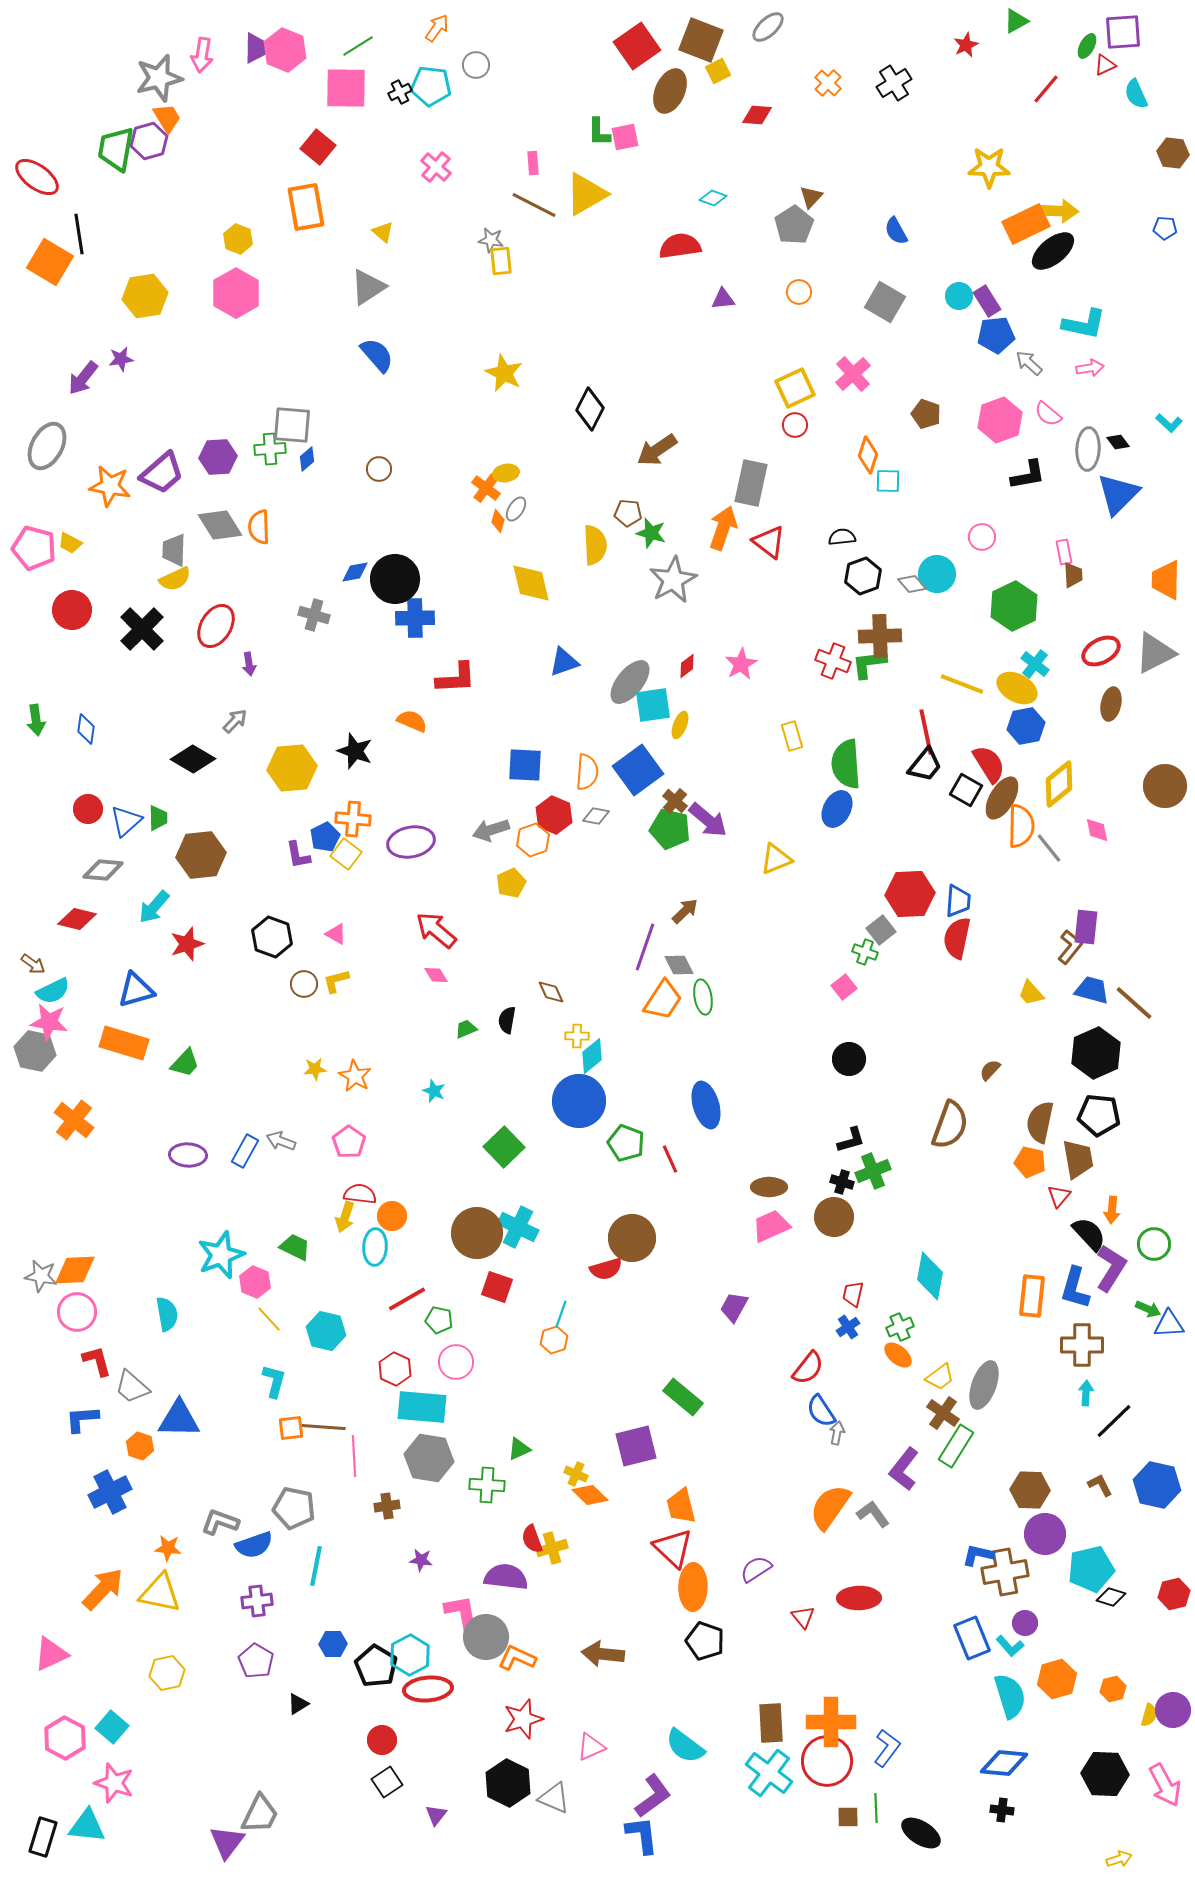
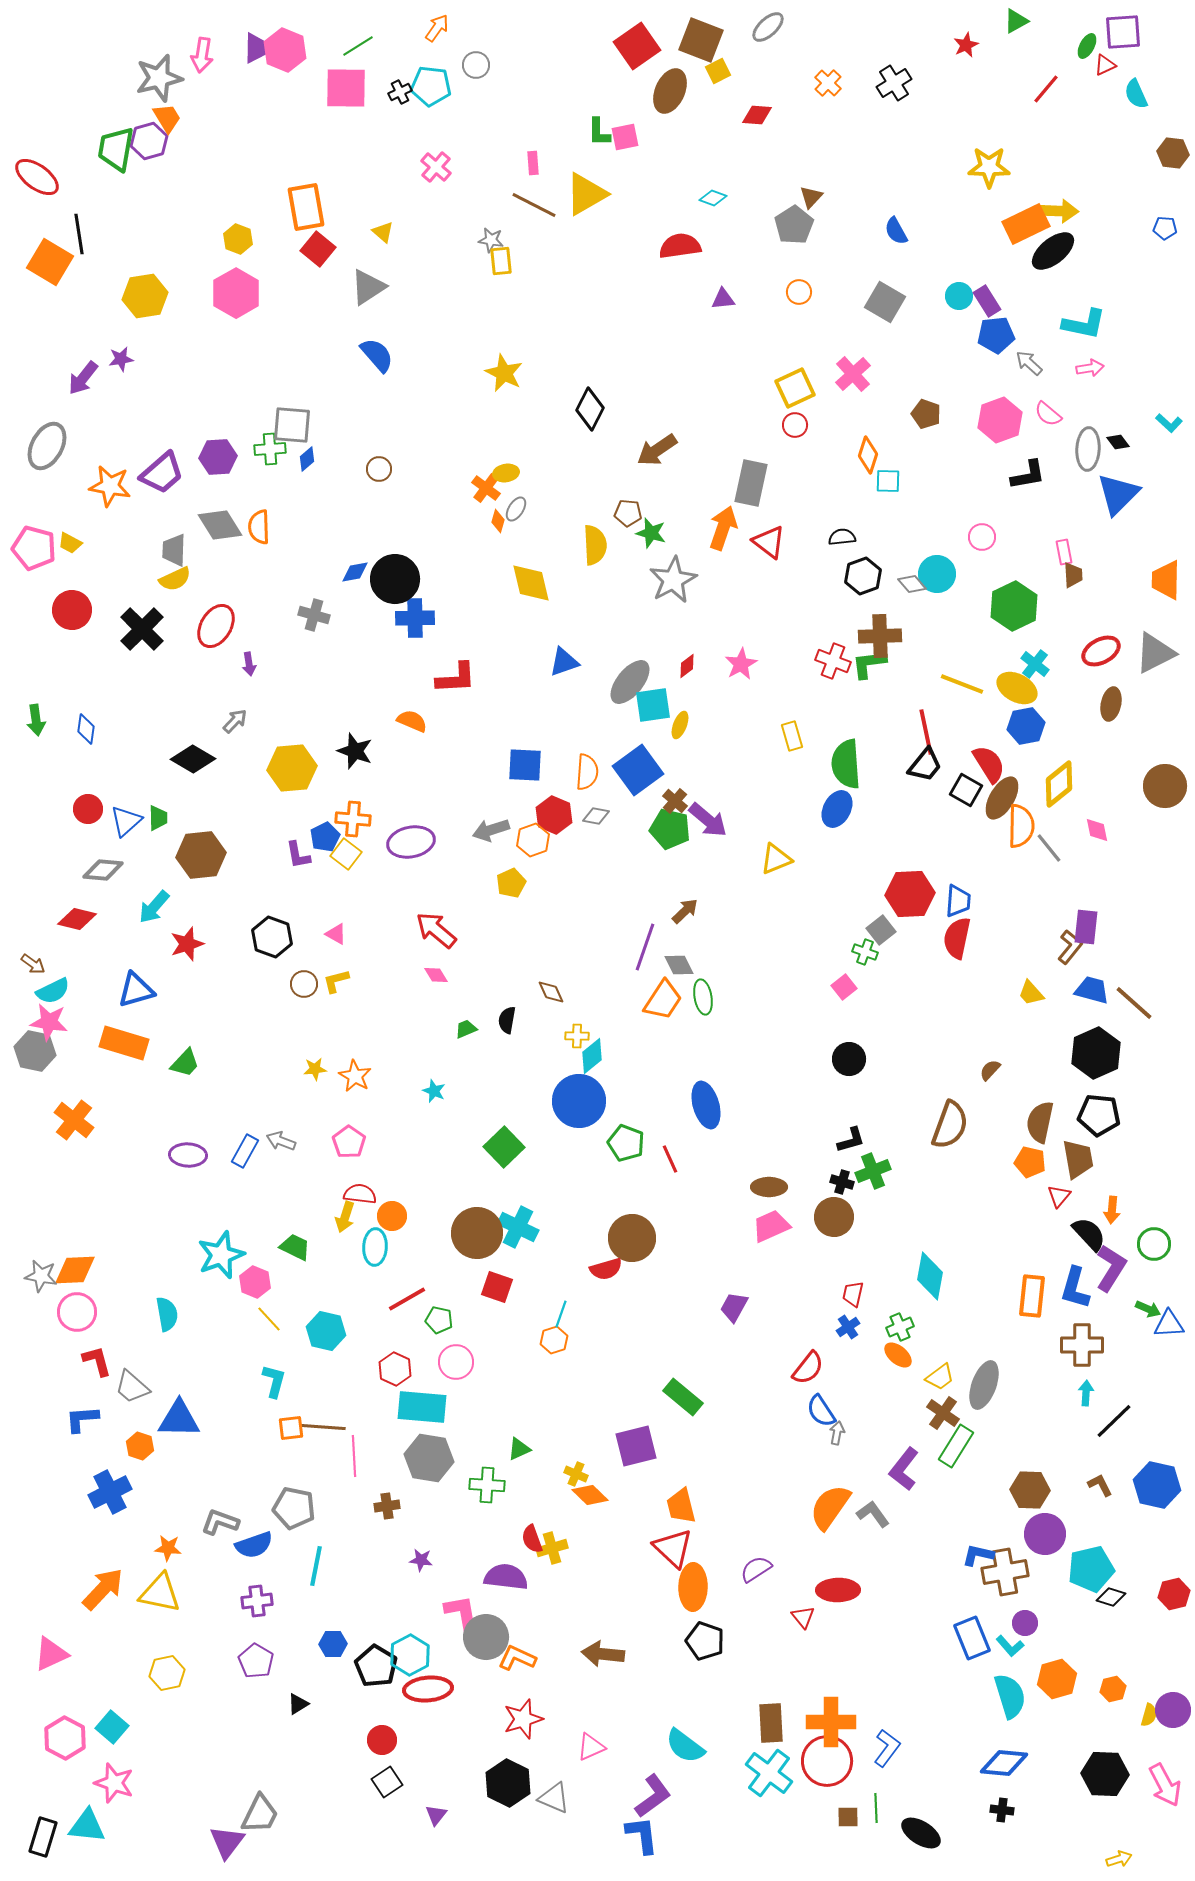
red square at (318, 147): moved 102 px down
red ellipse at (859, 1598): moved 21 px left, 8 px up
